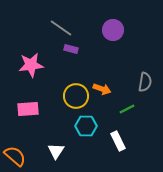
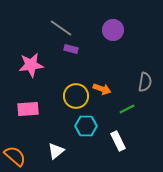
white triangle: rotated 18 degrees clockwise
